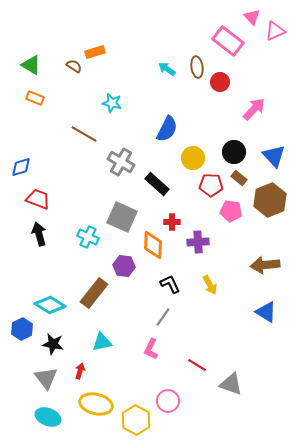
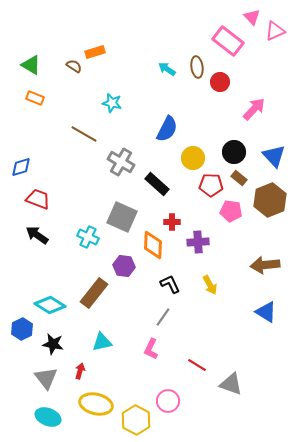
black arrow at (39, 234): moved 2 px left, 1 px down; rotated 40 degrees counterclockwise
